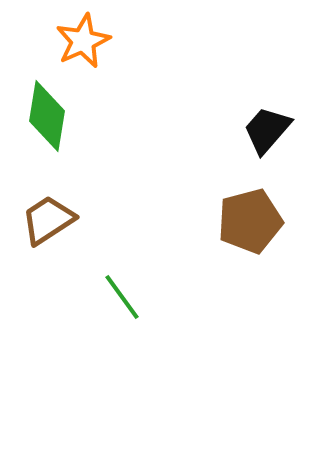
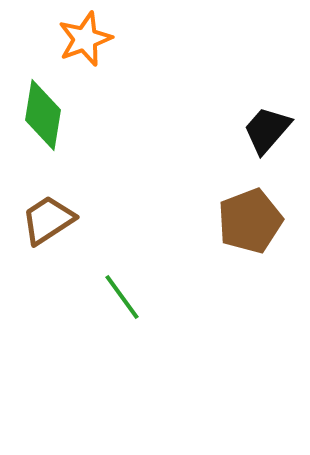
orange star: moved 2 px right, 2 px up; rotated 4 degrees clockwise
green diamond: moved 4 px left, 1 px up
brown pentagon: rotated 6 degrees counterclockwise
